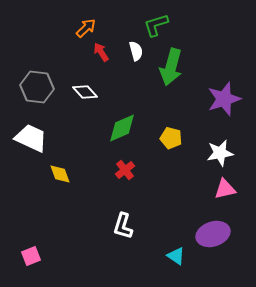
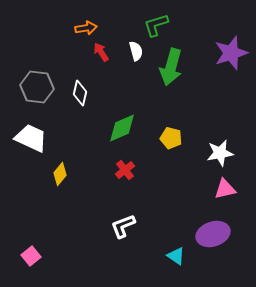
orange arrow: rotated 35 degrees clockwise
white diamond: moved 5 px left, 1 px down; rotated 55 degrees clockwise
purple star: moved 7 px right, 46 px up
yellow diamond: rotated 60 degrees clockwise
white L-shape: rotated 52 degrees clockwise
pink square: rotated 18 degrees counterclockwise
